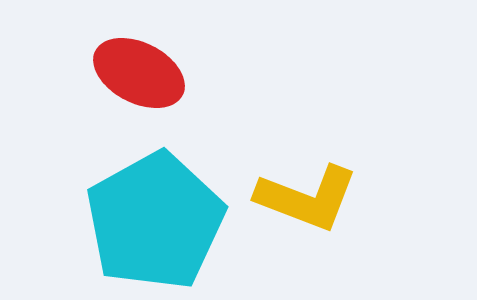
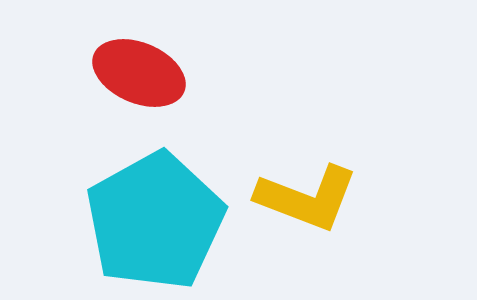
red ellipse: rotated 4 degrees counterclockwise
